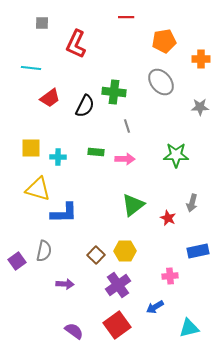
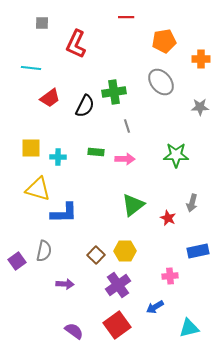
green cross: rotated 15 degrees counterclockwise
